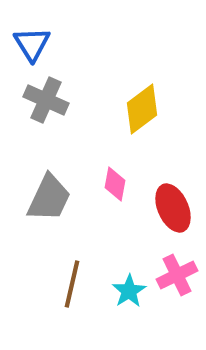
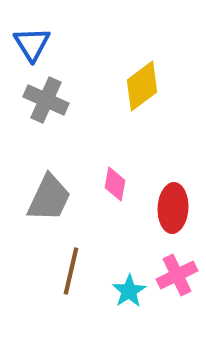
yellow diamond: moved 23 px up
red ellipse: rotated 27 degrees clockwise
brown line: moved 1 px left, 13 px up
